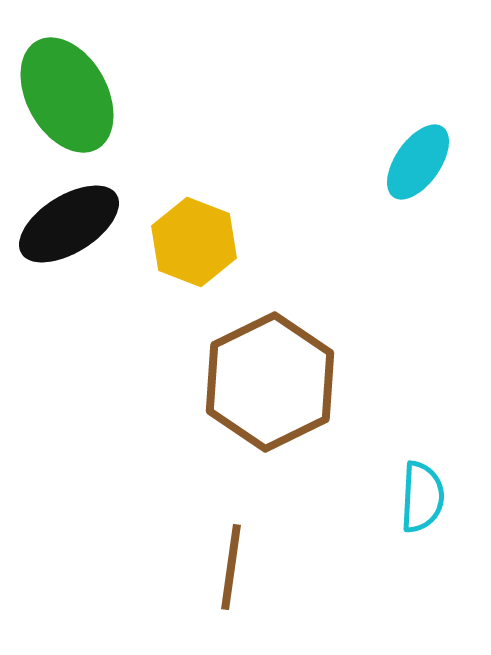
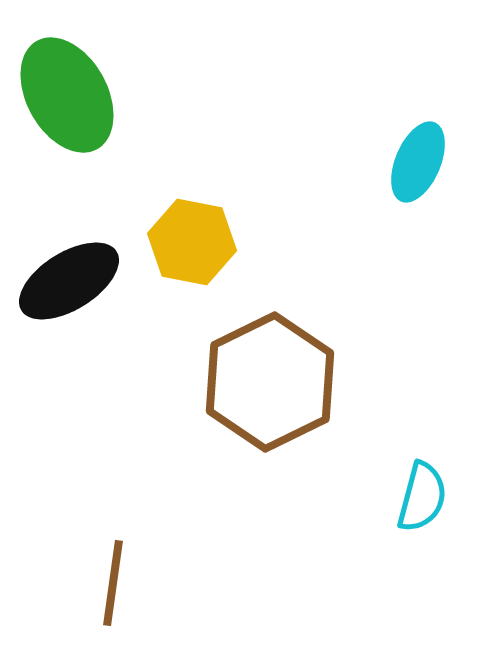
cyan ellipse: rotated 12 degrees counterclockwise
black ellipse: moved 57 px down
yellow hexagon: moved 2 px left; rotated 10 degrees counterclockwise
cyan semicircle: rotated 12 degrees clockwise
brown line: moved 118 px left, 16 px down
